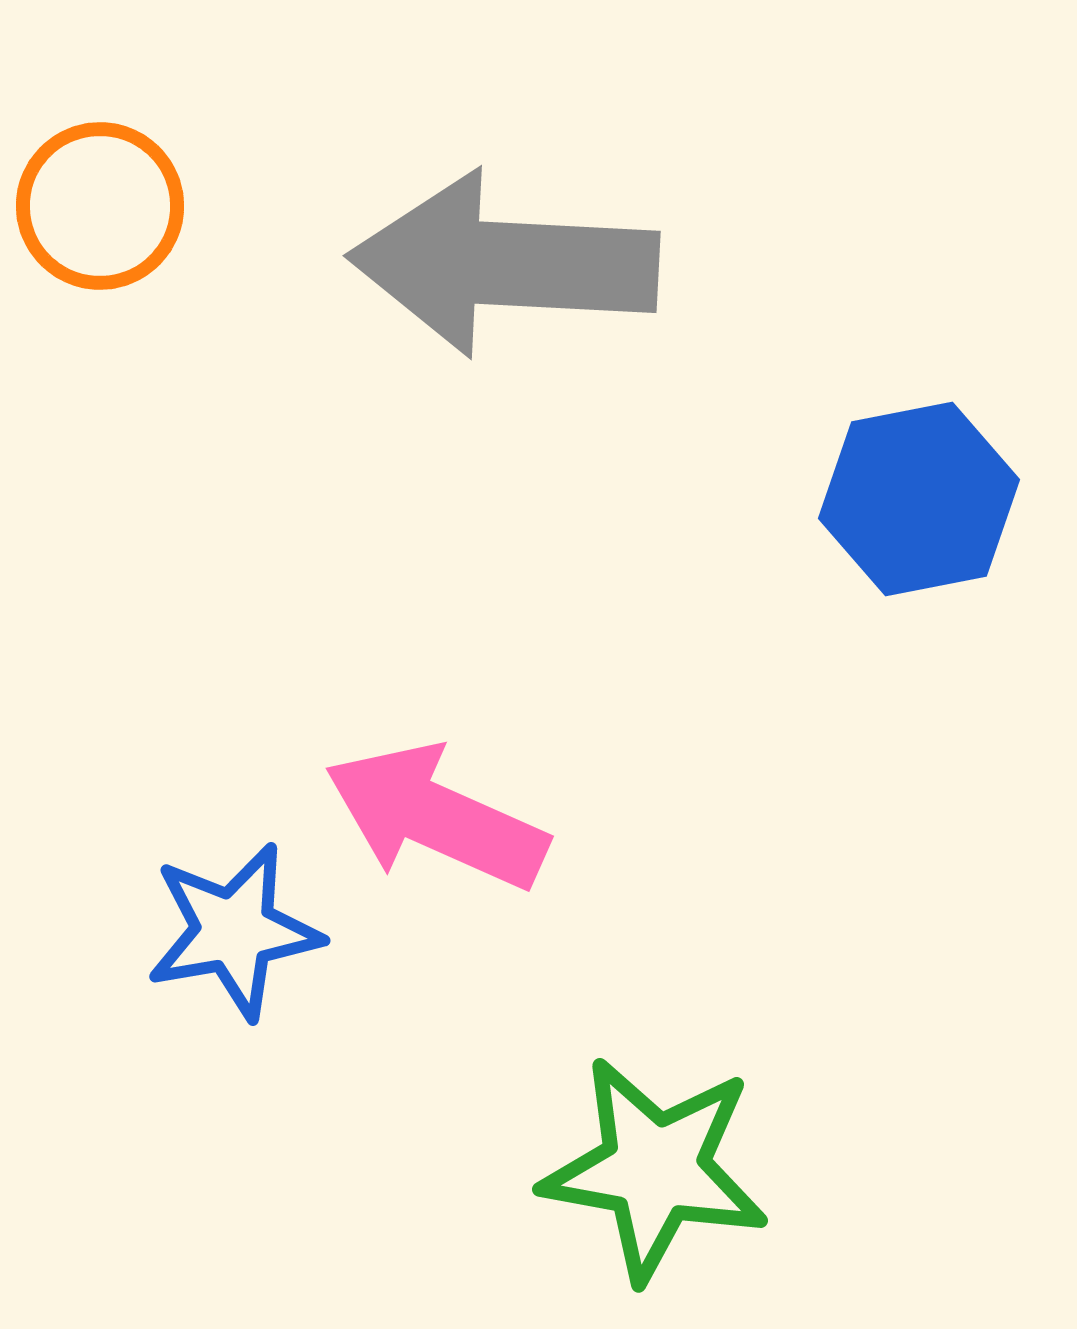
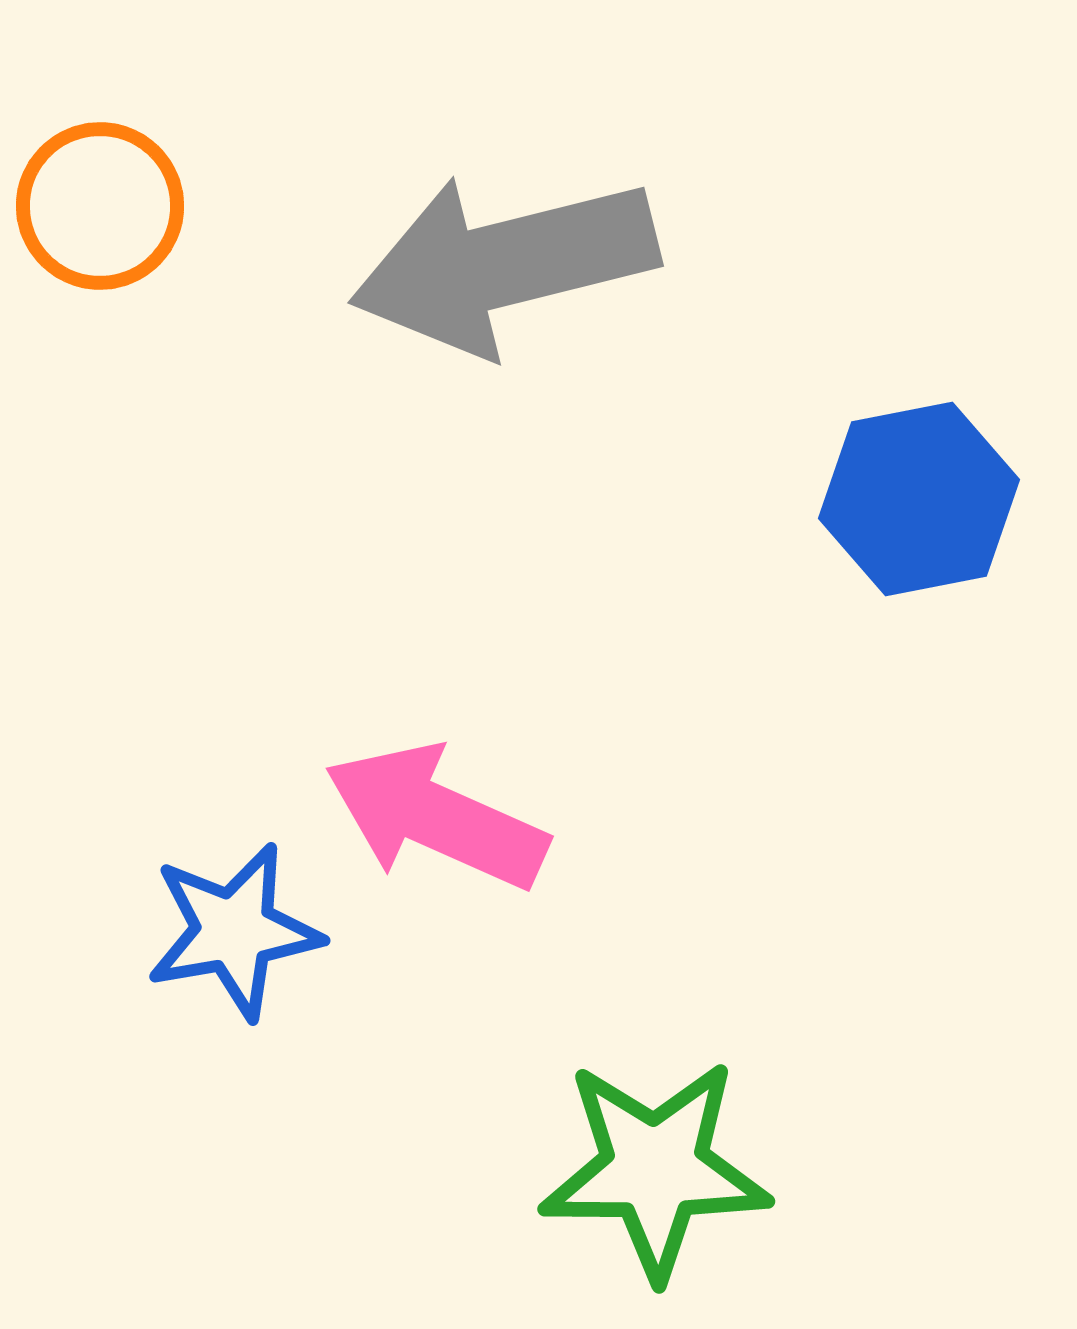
gray arrow: rotated 17 degrees counterclockwise
green star: rotated 10 degrees counterclockwise
